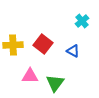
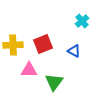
red square: rotated 30 degrees clockwise
blue triangle: moved 1 px right
pink triangle: moved 1 px left, 6 px up
green triangle: moved 1 px left, 1 px up
